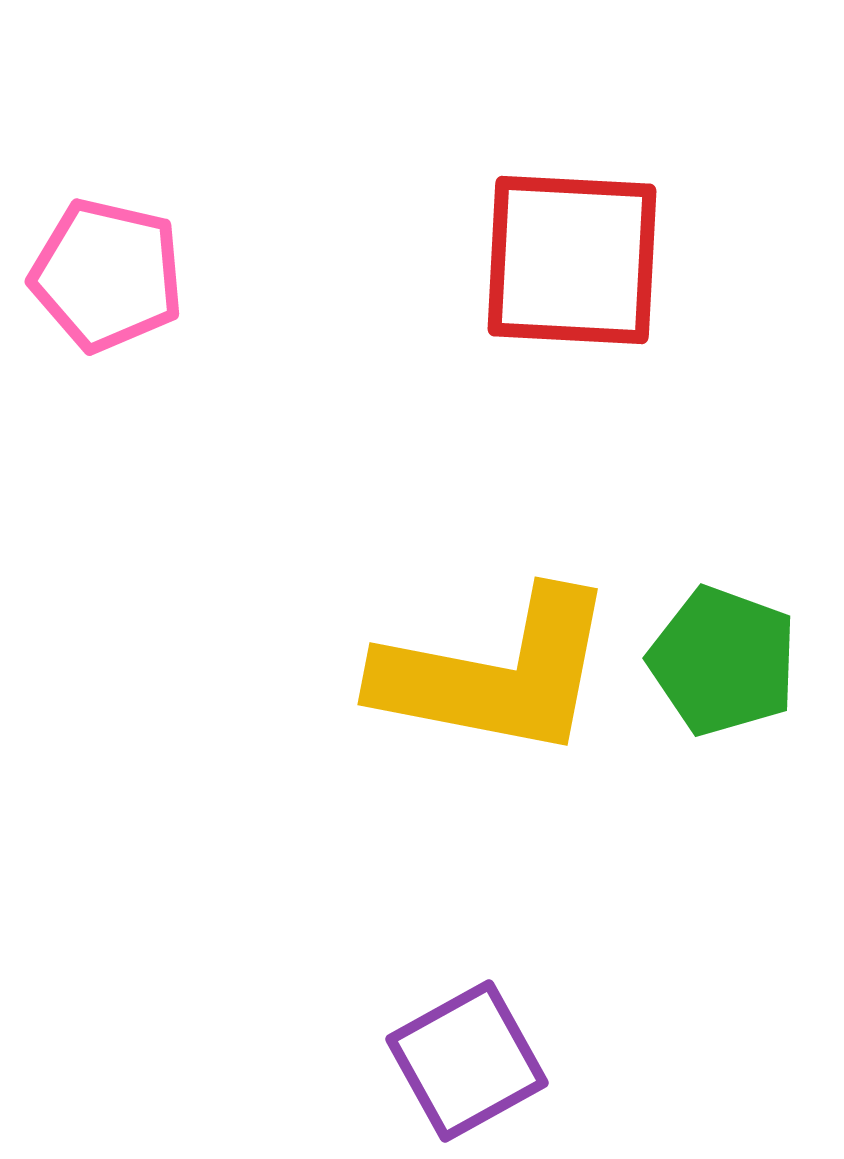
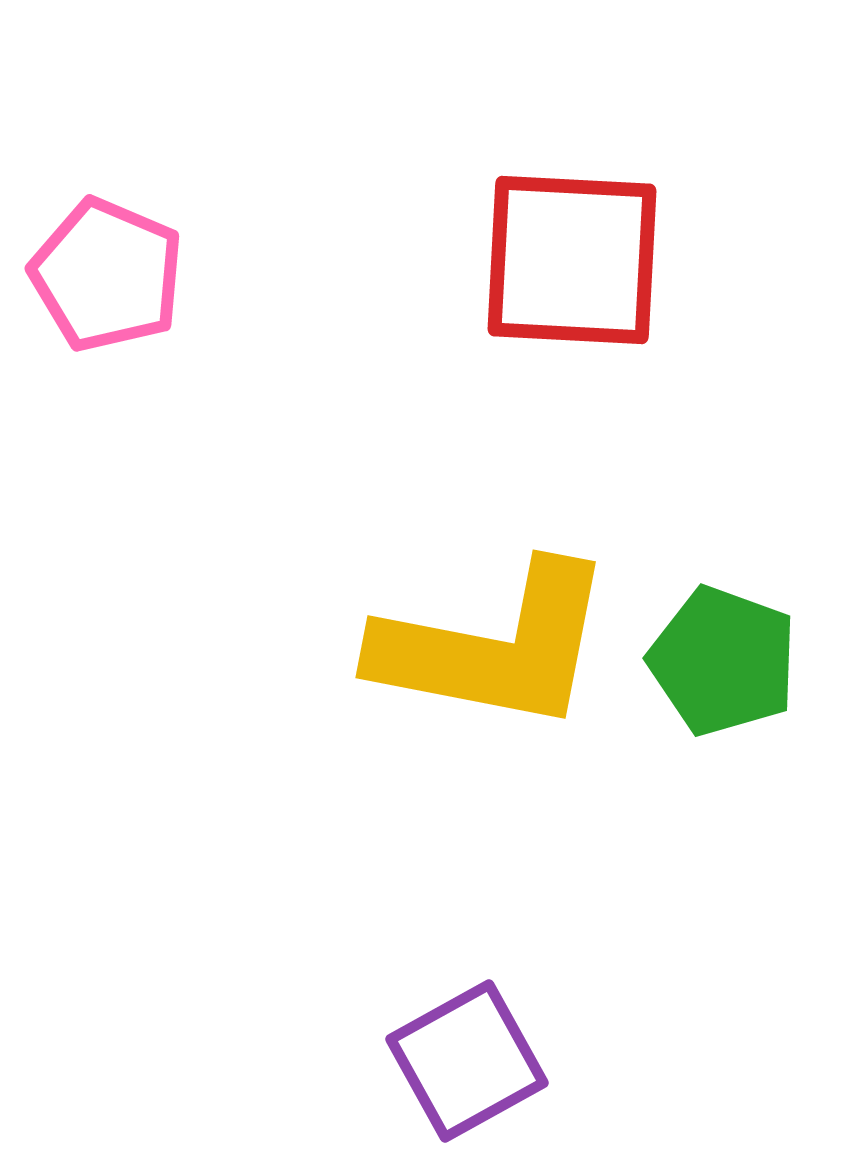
pink pentagon: rotated 10 degrees clockwise
yellow L-shape: moved 2 px left, 27 px up
